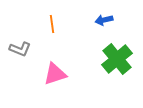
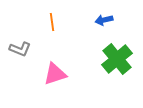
orange line: moved 2 px up
